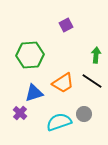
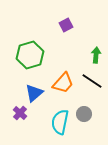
green hexagon: rotated 12 degrees counterclockwise
orange trapezoid: rotated 15 degrees counterclockwise
blue triangle: rotated 24 degrees counterclockwise
cyan semicircle: moved 1 px right; rotated 60 degrees counterclockwise
